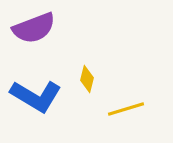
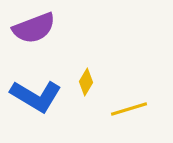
yellow diamond: moved 1 px left, 3 px down; rotated 16 degrees clockwise
yellow line: moved 3 px right
